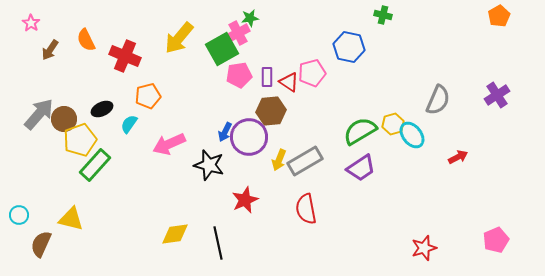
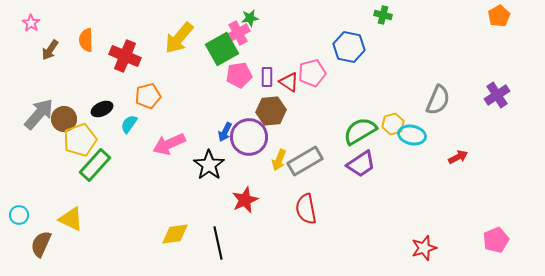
orange semicircle at (86, 40): rotated 25 degrees clockwise
cyan ellipse at (412, 135): rotated 40 degrees counterclockwise
black star at (209, 165): rotated 20 degrees clockwise
purple trapezoid at (361, 168): moved 4 px up
yellow triangle at (71, 219): rotated 12 degrees clockwise
